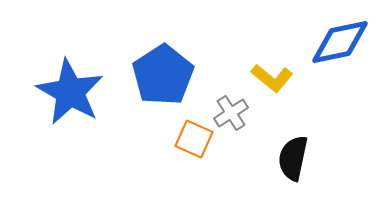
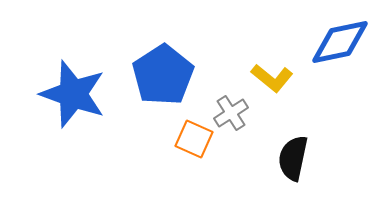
blue star: moved 3 px right, 2 px down; rotated 10 degrees counterclockwise
